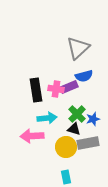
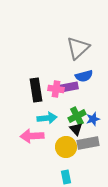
purple rectangle: rotated 12 degrees clockwise
green cross: moved 2 px down; rotated 18 degrees clockwise
black triangle: moved 2 px right; rotated 32 degrees clockwise
